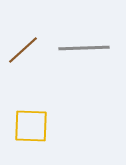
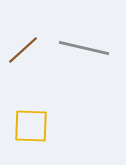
gray line: rotated 15 degrees clockwise
